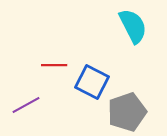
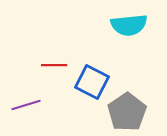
cyan semicircle: moved 4 px left, 1 px up; rotated 111 degrees clockwise
purple line: rotated 12 degrees clockwise
gray pentagon: rotated 15 degrees counterclockwise
